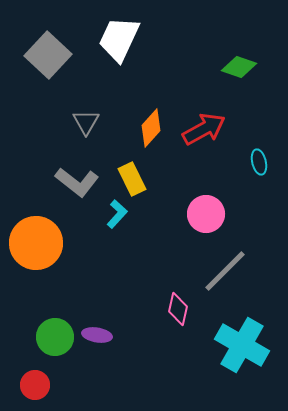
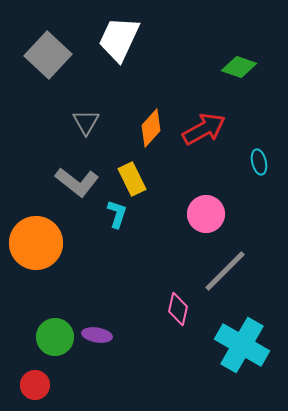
cyan L-shape: rotated 24 degrees counterclockwise
